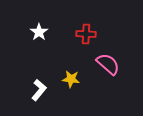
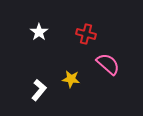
red cross: rotated 12 degrees clockwise
